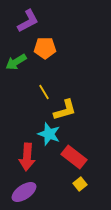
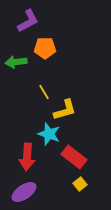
green arrow: rotated 25 degrees clockwise
